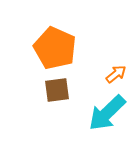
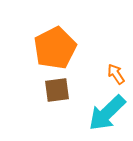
orange pentagon: rotated 21 degrees clockwise
orange arrow: rotated 85 degrees counterclockwise
